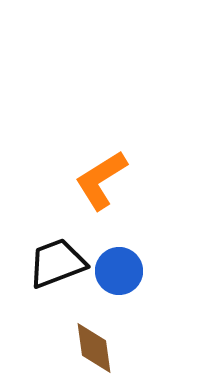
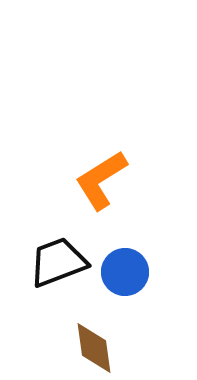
black trapezoid: moved 1 px right, 1 px up
blue circle: moved 6 px right, 1 px down
